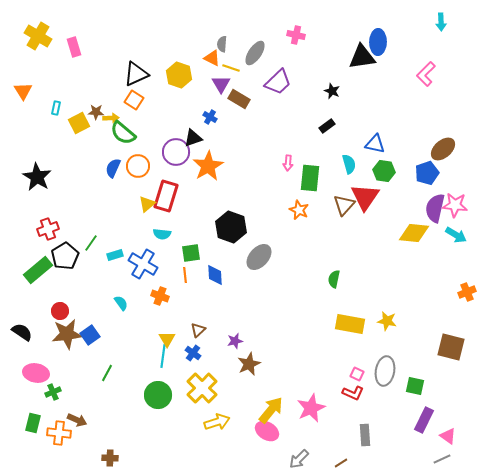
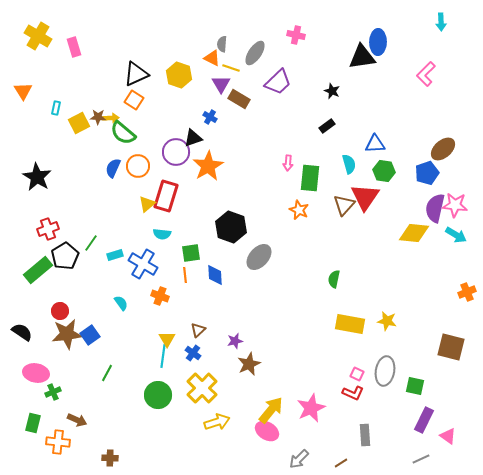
brown star at (96, 112): moved 2 px right, 5 px down
blue triangle at (375, 144): rotated 15 degrees counterclockwise
orange cross at (59, 433): moved 1 px left, 9 px down
gray line at (442, 459): moved 21 px left
